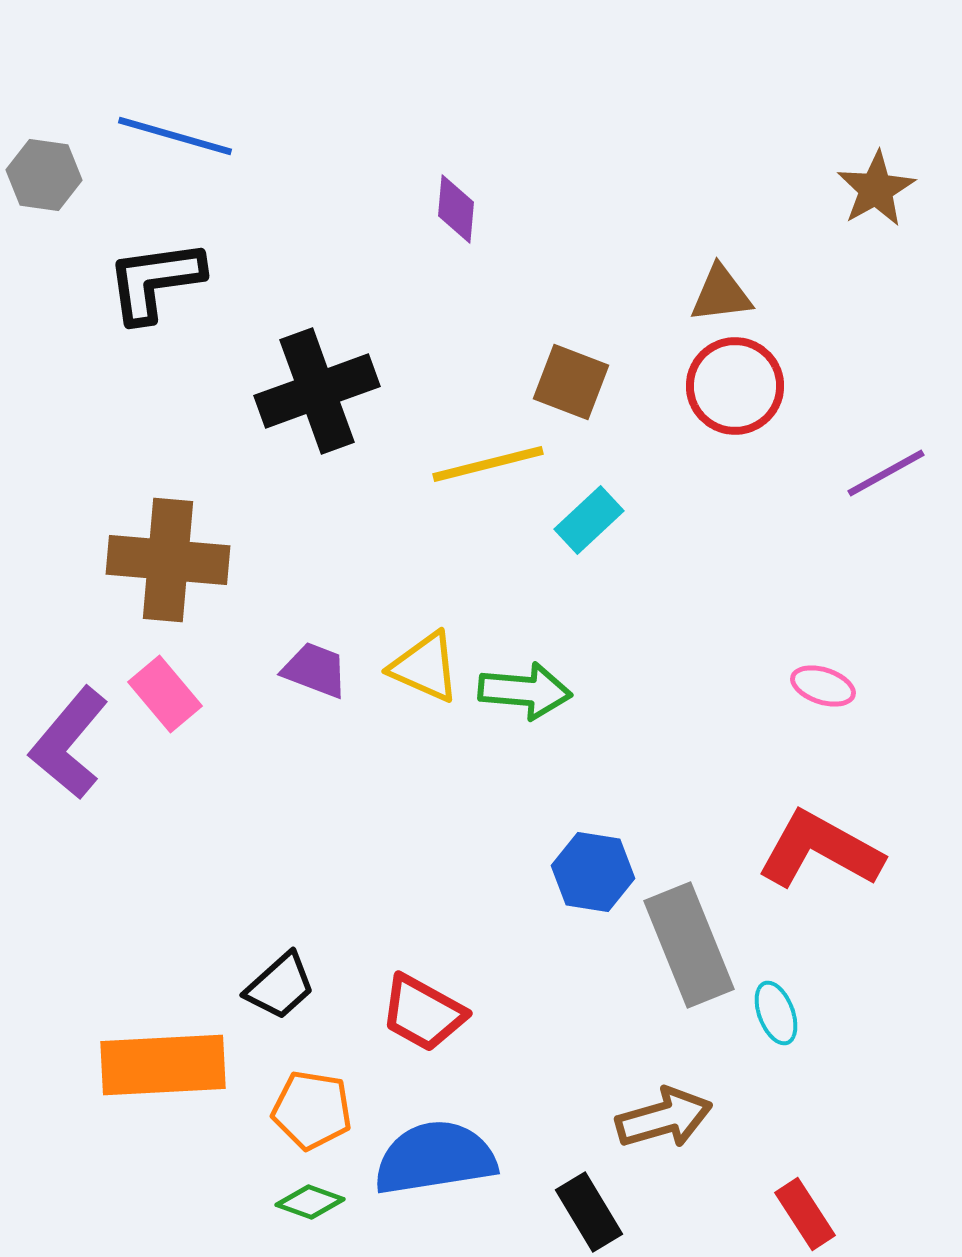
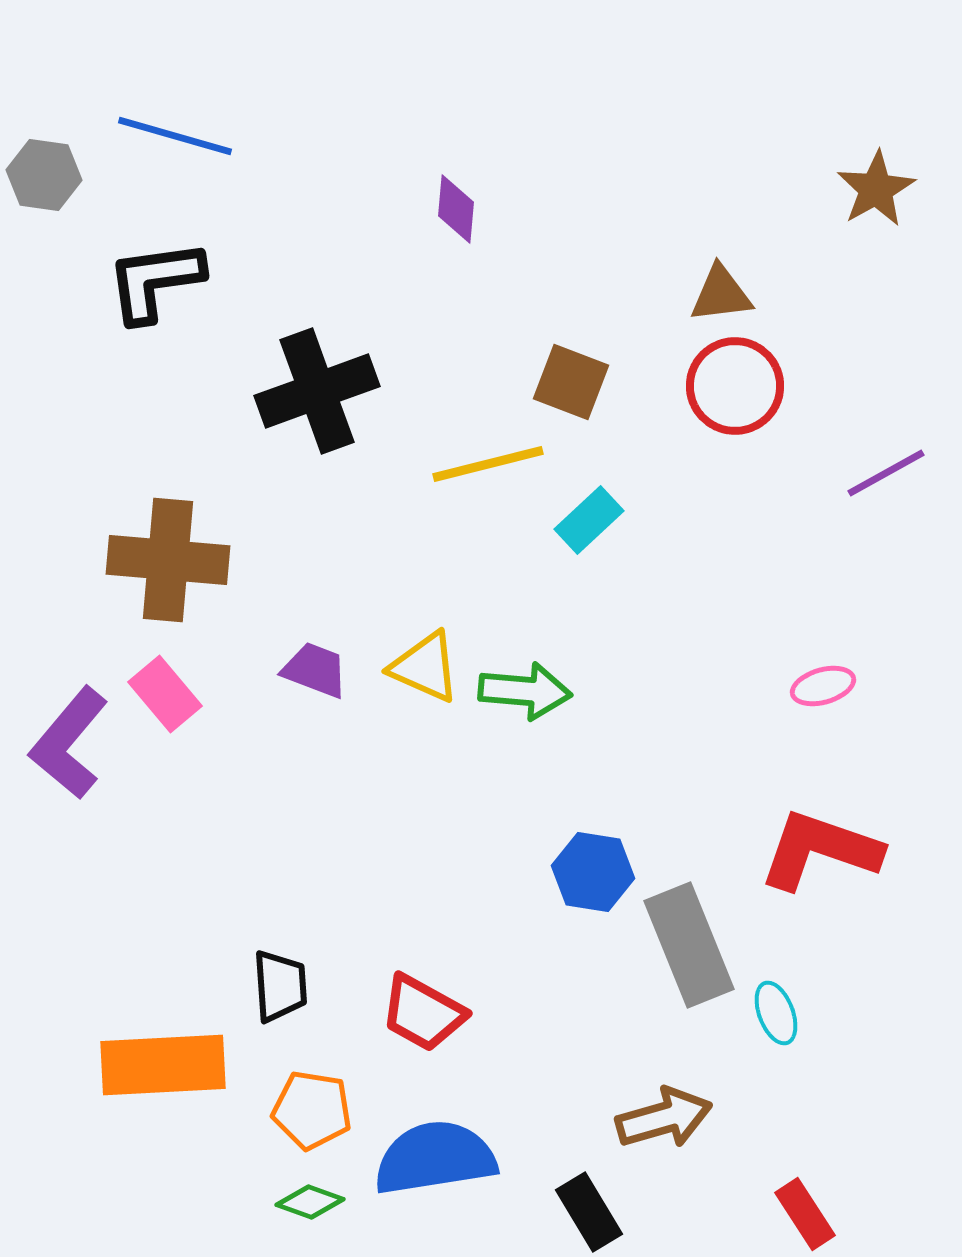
pink ellipse: rotated 34 degrees counterclockwise
red L-shape: rotated 10 degrees counterclockwise
black trapezoid: rotated 52 degrees counterclockwise
